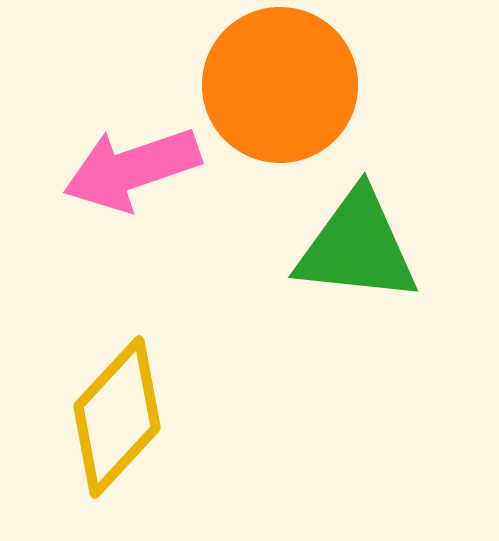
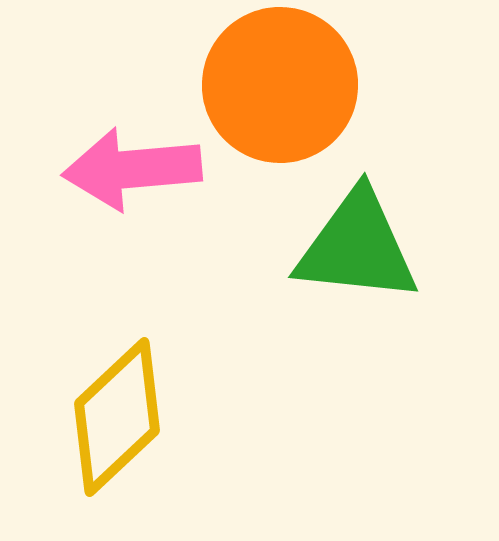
pink arrow: rotated 14 degrees clockwise
yellow diamond: rotated 4 degrees clockwise
